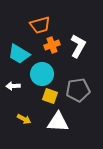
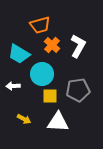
orange cross: rotated 28 degrees counterclockwise
yellow square: rotated 21 degrees counterclockwise
